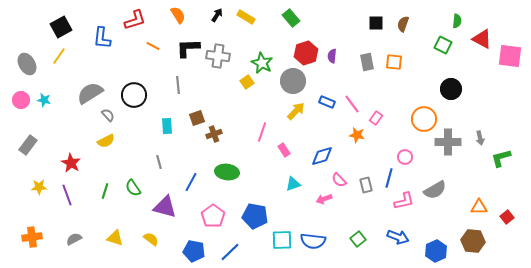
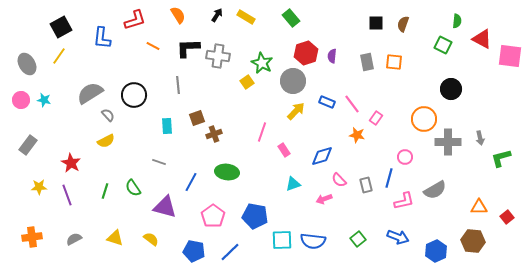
gray line at (159, 162): rotated 56 degrees counterclockwise
